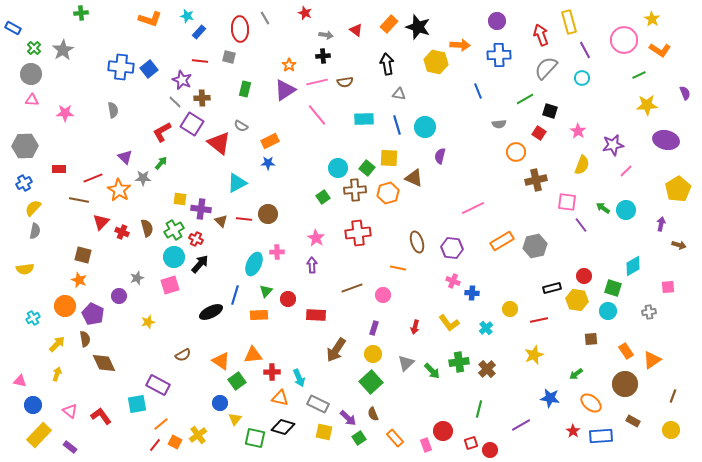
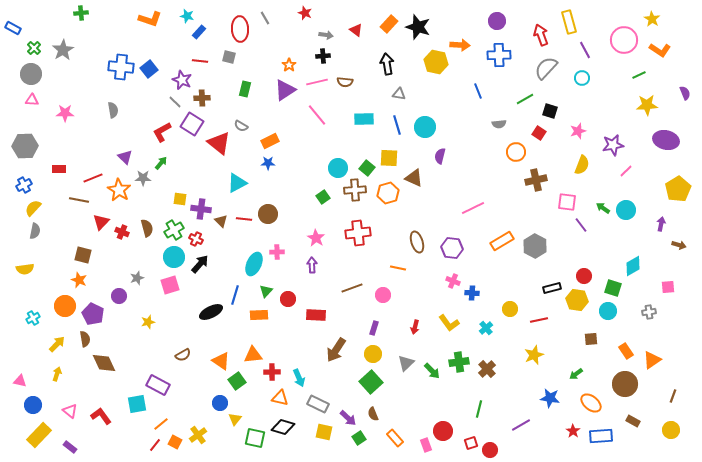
brown semicircle at (345, 82): rotated 14 degrees clockwise
pink star at (578, 131): rotated 21 degrees clockwise
blue cross at (24, 183): moved 2 px down
gray hexagon at (535, 246): rotated 20 degrees counterclockwise
